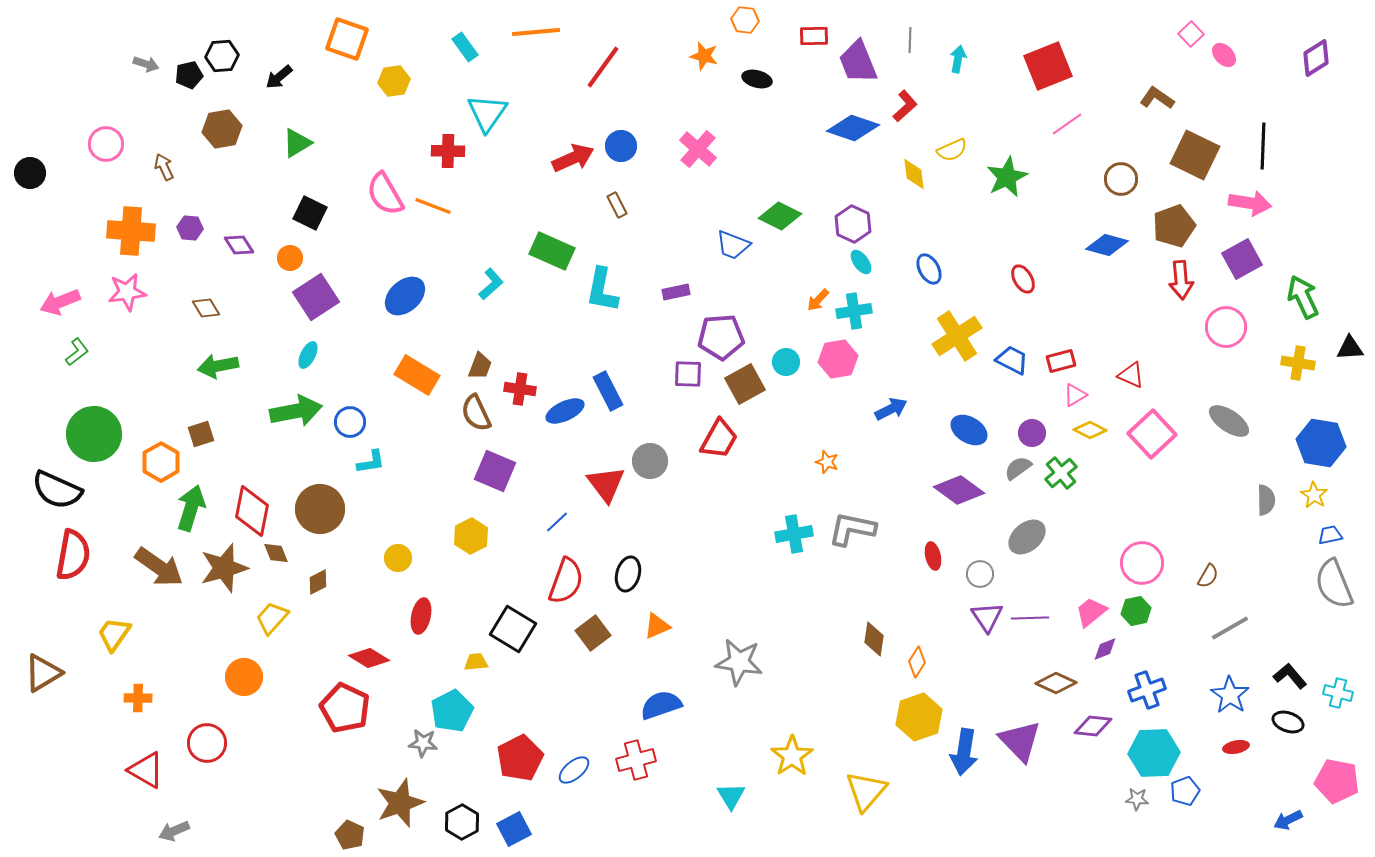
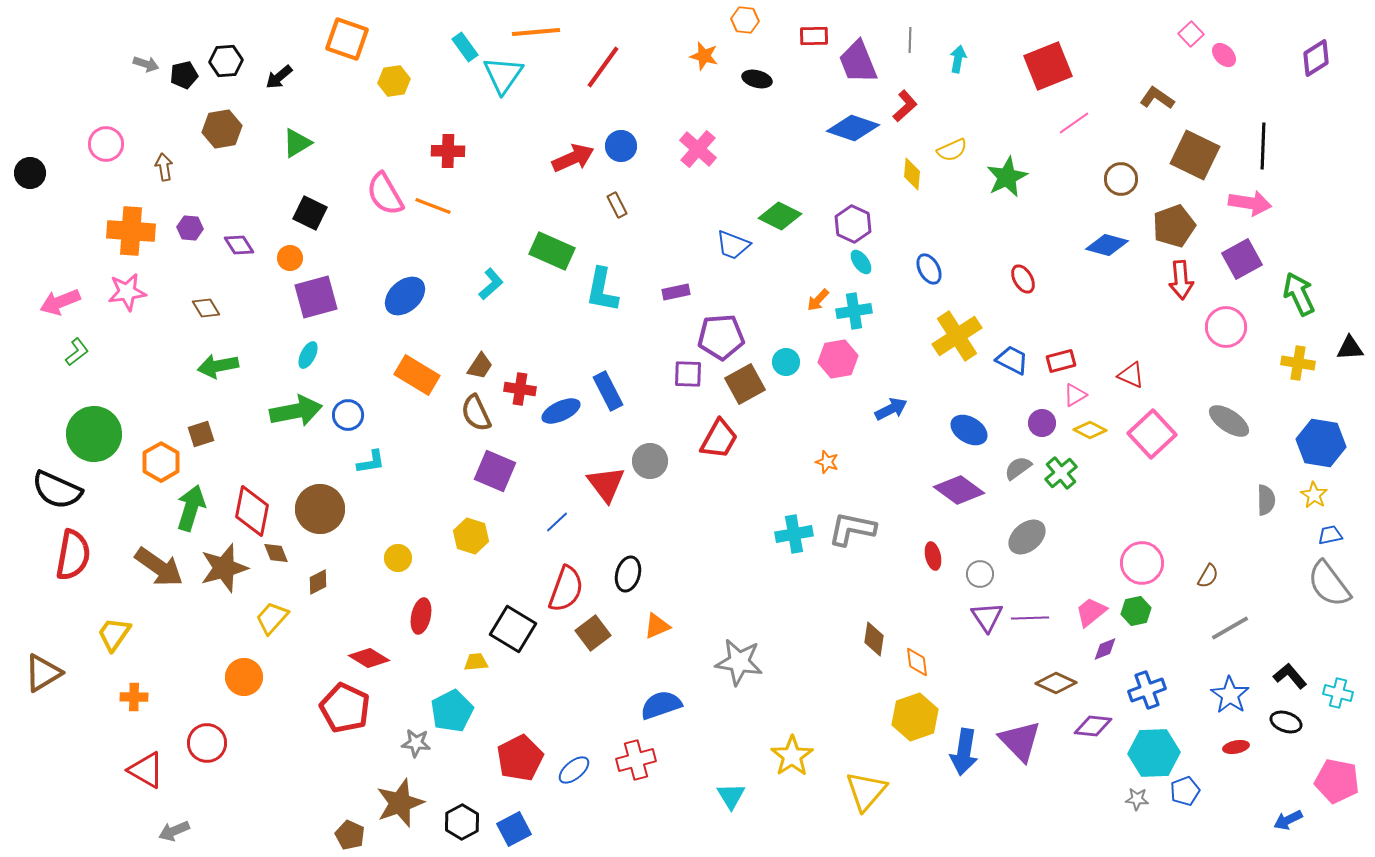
black hexagon at (222, 56): moved 4 px right, 5 px down
black pentagon at (189, 75): moved 5 px left
cyan triangle at (487, 113): moved 16 px right, 38 px up
pink line at (1067, 124): moved 7 px right, 1 px up
brown arrow at (164, 167): rotated 16 degrees clockwise
yellow diamond at (914, 174): moved 2 px left; rotated 12 degrees clockwise
purple square at (316, 297): rotated 18 degrees clockwise
green arrow at (1303, 297): moved 4 px left, 3 px up
brown trapezoid at (480, 366): rotated 12 degrees clockwise
blue ellipse at (565, 411): moved 4 px left
blue circle at (350, 422): moved 2 px left, 7 px up
purple circle at (1032, 433): moved 10 px right, 10 px up
yellow hexagon at (471, 536): rotated 16 degrees counterclockwise
red semicircle at (566, 581): moved 8 px down
gray semicircle at (1334, 584): moved 5 px left; rotated 15 degrees counterclockwise
orange diamond at (917, 662): rotated 40 degrees counterclockwise
orange cross at (138, 698): moved 4 px left, 1 px up
yellow hexagon at (919, 717): moved 4 px left
black ellipse at (1288, 722): moved 2 px left
gray star at (423, 743): moved 7 px left
